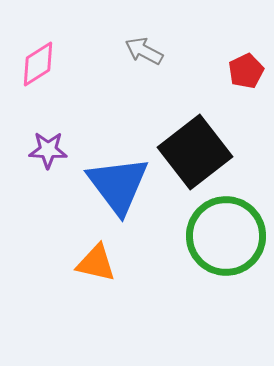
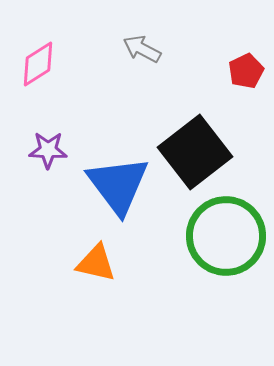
gray arrow: moved 2 px left, 2 px up
